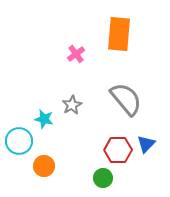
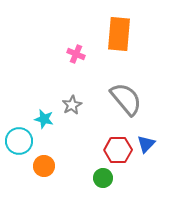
pink cross: rotated 30 degrees counterclockwise
